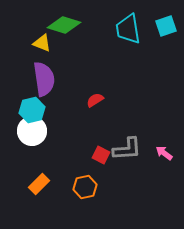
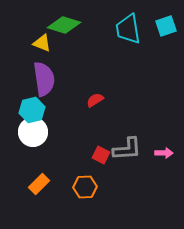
white circle: moved 1 px right, 1 px down
pink arrow: rotated 144 degrees clockwise
orange hexagon: rotated 10 degrees clockwise
